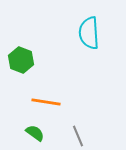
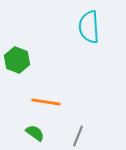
cyan semicircle: moved 6 px up
green hexagon: moved 4 px left
gray line: rotated 45 degrees clockwise
